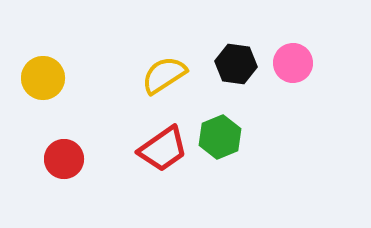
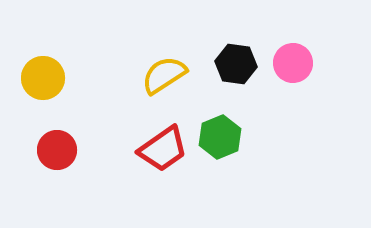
red circle: moved 7 px left, 9 px up
